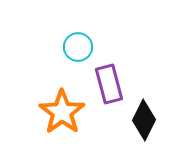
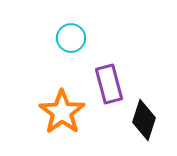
cyan circle: moved 7 px left, 9 px up
black diamond: rotated 9 degrees counterclockwise
